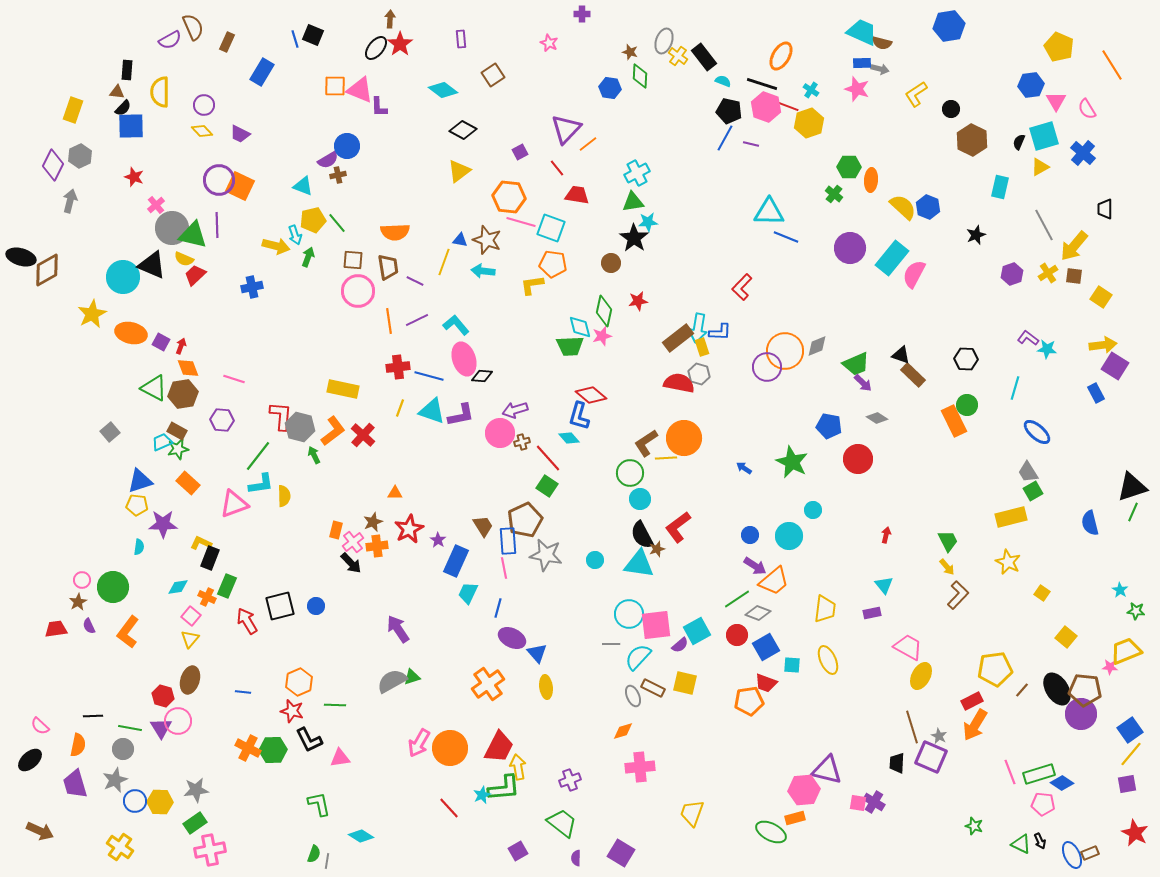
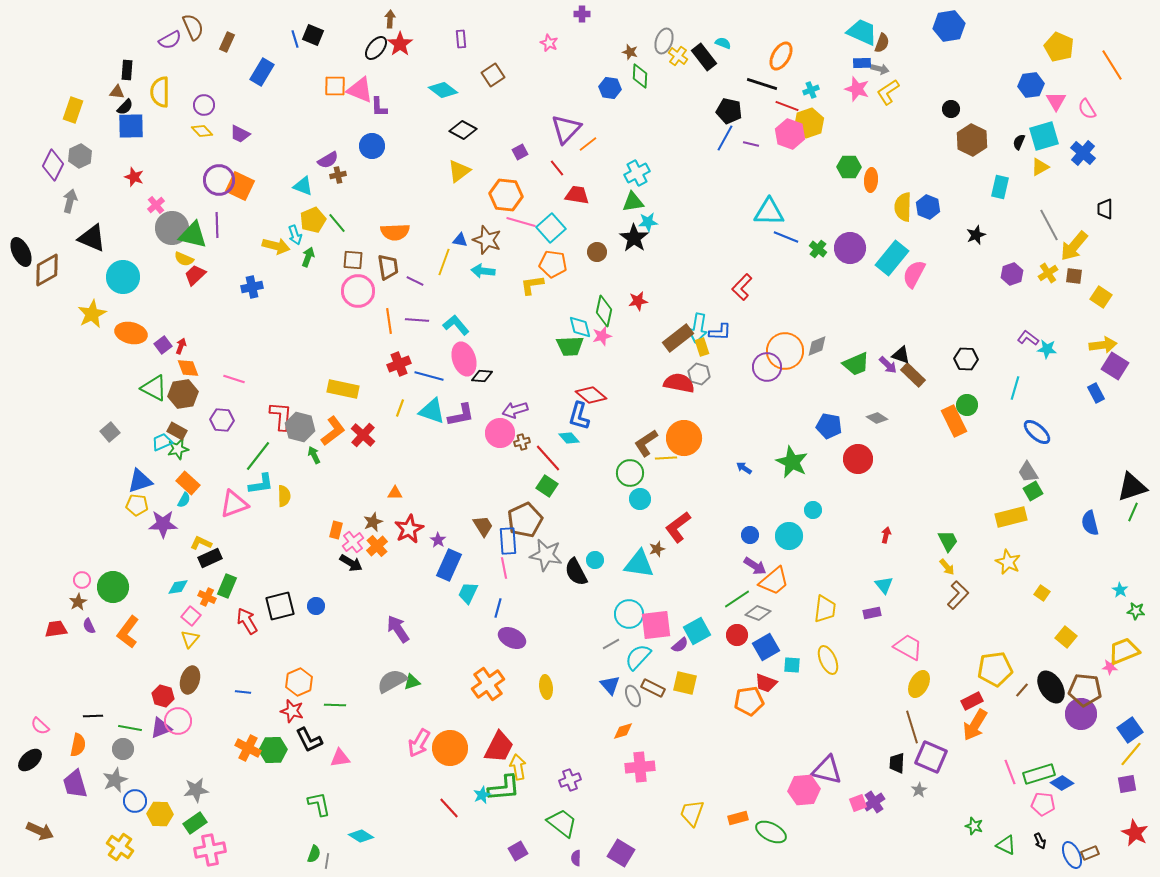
brown semicircle at (882, 43): rotated 84 degrees counterclockwise
cyan semicircle at (723, 81): moved 38 px up
cyan cross at (811, 90): rotated 35 degrees clockwise
yellow L-shape at (916, 94): moved 28 px left, 2 px up
pink hexagon at (766, 107): moved 24 px right, 27 px down
black semicircle at (123, 108): moved 2 px right, 1 px up
blue circle at (347, 146): moved 25 px right
green cross at (834, 194): moved 16 px left, 55 px down
orange hexagon at (509, 197): moved 3 px left, 2 px up
yellow semicircle at (903, 207): rotated 132 degrees counterclockwise
yellow pentagon at (313, 220): rotated 10 degrees counterclockwise
gray line at (1044, 225): moved 5 px right
cyan square at (551, 228): rotated 28 degrees clockwise
black ellipse at (21, 257): moved 5 px up; rotated 48 degrees clockwise
brown circle at (611, 263): moved 14 px left, 11 px up
black triangle at (152, 265): moved 60 px left, 27 px up
purple line at (417, 320): rotated 30 degrees clockwise
purple square at (161, 342): moved 2 px right, 3 px down; rotated 24 degrees clockwise
red cross at (398, 367): moved 1 px right, 3 px up; rotated 15 degrees counterclockwise
purple arrow at (863, 383): moved 25 px right, 18 px up
black semicircle at (642, 535): moved 66 px left, 37 px down
orange cross at (377, 546): rotated 35 degrees counterclockwise
cyan semicircle at (139, 547): moved 45 px right, 47 px up; rotated 21 degrees clockwise
black rectangle at (210, 558): rotated 45 degrees clockwise
blue rectangle at (456, 561): moved 7 px left, 4 px down
black arrow at (351, 563): rotated 15 degrees counterclockwise
gray line at (611, 644): rotated 30 degrees counterclockwise
yellow trapezoid at (1126, 651): moved 2 px left
blue triangle at (537, 653): moved 73 px right, 32 px down
yellow ellipse at (921, 676): moved 2 px left, 8 px down
green triangle at (412, 677): moved 5 px down
black ellipse at (1057, 689): moved 6 px left, 2 px up
purple triangle at (161, 728): rotated 40 degrees clockwise
gray star at (939, 736): moved 20 px left, 54 px down; rotated 14 degrees clockwise
yellow hexagon at (160, 802): moved 12 px down
purple cross at (874, 802): rotated 25 degrees clockwise
pink square at (858, 803): rotated 30 degrees counterclockwise
orange rectangle at (795, 818): moved 57 px left
green triangle at (1021, 844): moved 15 px left, 1 px down
